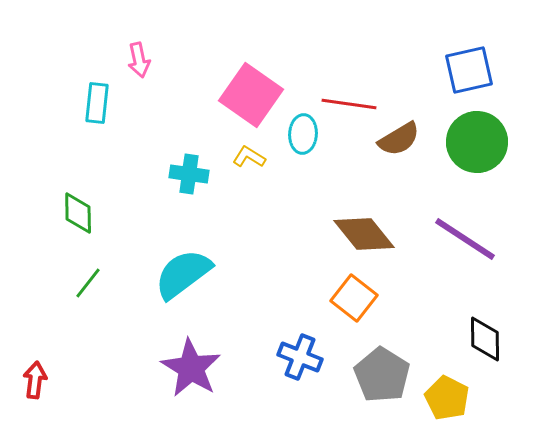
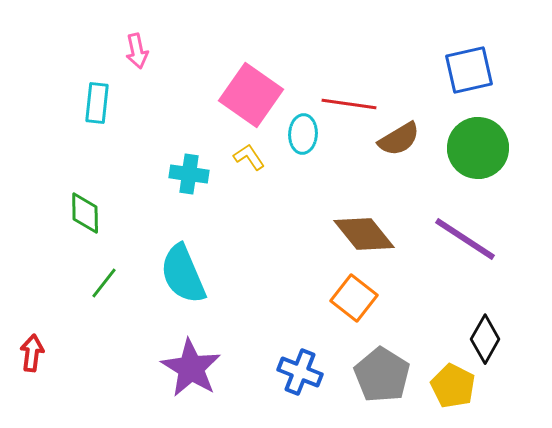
pink arrow: moved 2 px left, 9 px up
green circle: moved 1 px right, 6 px down
yellow L-shape: rotated 24 degrees clockwise
green diamond: moved 7 px right
cyan semicircle: rotated 76 degrees counterclockwise
green line: moved 16 px right
black diamond: rotated 30 degrees clockwise
blue cross: moved 15 px down
red arrow: moved 3 px left, 27 px up
yellow pentagon: moved 6 px right, 12 px up
